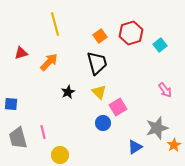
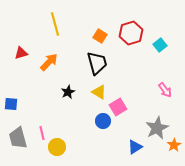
orange square: rotated 24 degrees counterclockwise
yellow triangle: rotated 14 degrees counterclockwise
blue circle: moved 2 px up
gray star: rotated 10 degrees counterclockwise
pink line: moved 1 px left, 1 px down
yellow circle: moved 3 px left, 8 px up
